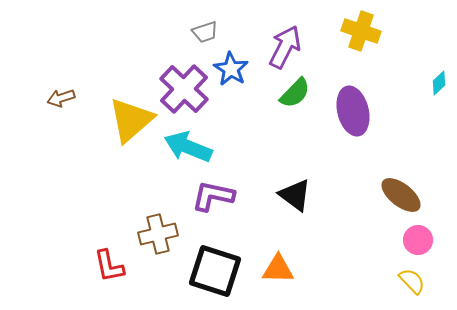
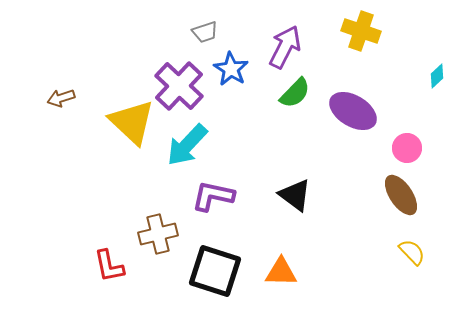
cyan diamond: moved 2 px left, 7 px up
purple cross: moved 5 px left, 3 px up
purple ellipse: rotated 45 degrees counterclockwise
yellow triangle: moved 1 px right, 2 px down; rotated 36 degrees counterclockwise
cyan arrow: moved 1 px left, 2 px up; rotated 69 degrees counterclockwise
brown ellipse: rotated 18 degrees clockwise
pink circle: moved 11 px left, 92 px up
orange triangle: moved 3 px right, 3 px down
yellow semicircle: moved 29 px up
